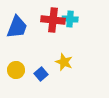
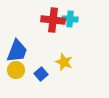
blue trapezoid: moved 24 px down
